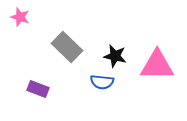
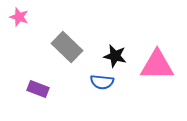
pink star: moved 1 px left
